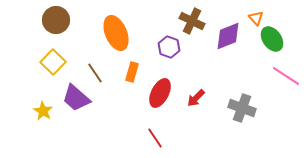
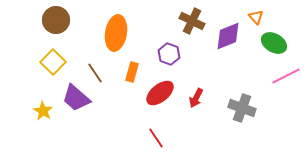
orange triangle: moved 1 px up
orange ellipse: rotated 32 degrees clockwise
green ellipse: moved 2 px right, 4 px down; rotated 25 degrees counterclockwise
purple hexagon: moved 7 px down
pink line: rotated 60 degrees counterclockwise
red ellipse: rotated 24 degrees clockwise
red arrow: rotated 18 degrees counterclockwise
red line: moved 1 px right
